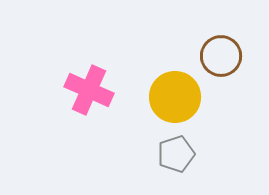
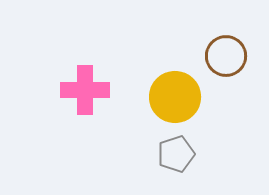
brown circle: moved 5 px right
pink cross: moved 4 px left; rotated 24 degrees counterclockwise
